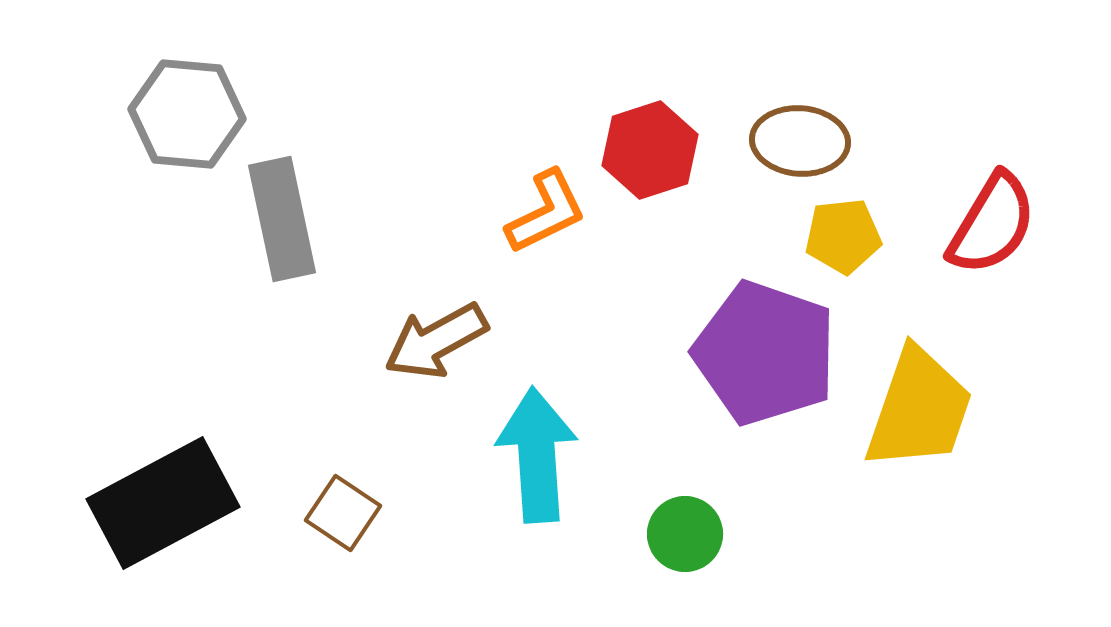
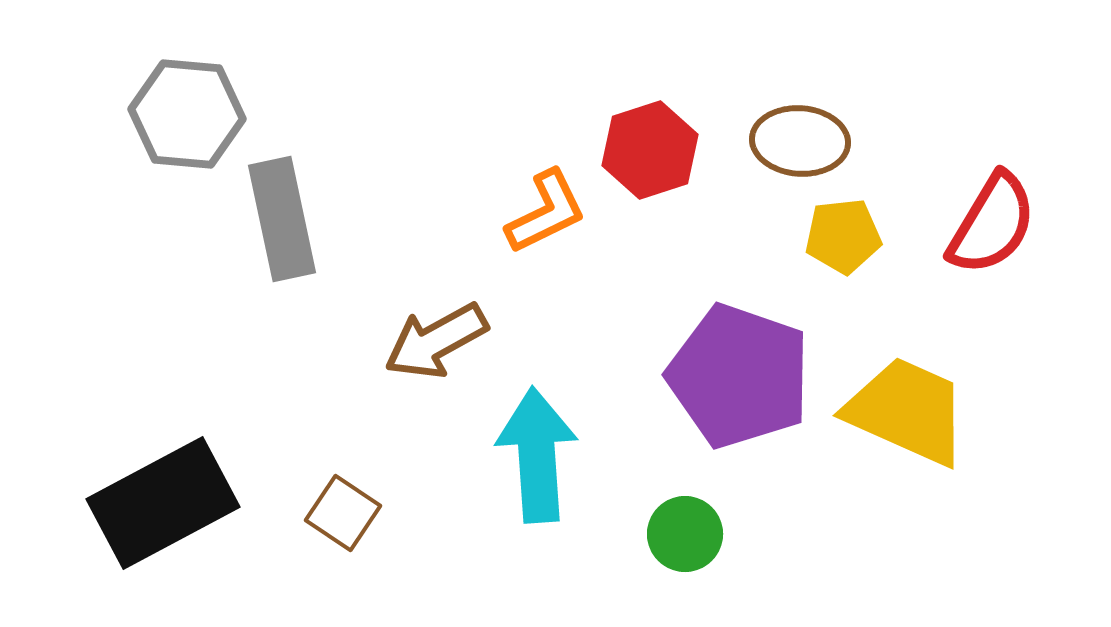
purple pentagon: moved 26 px left, 23 px down
yellow trapezoid: moved 12 px left, 2 px down; rotated 85 degrees counterclockwise
